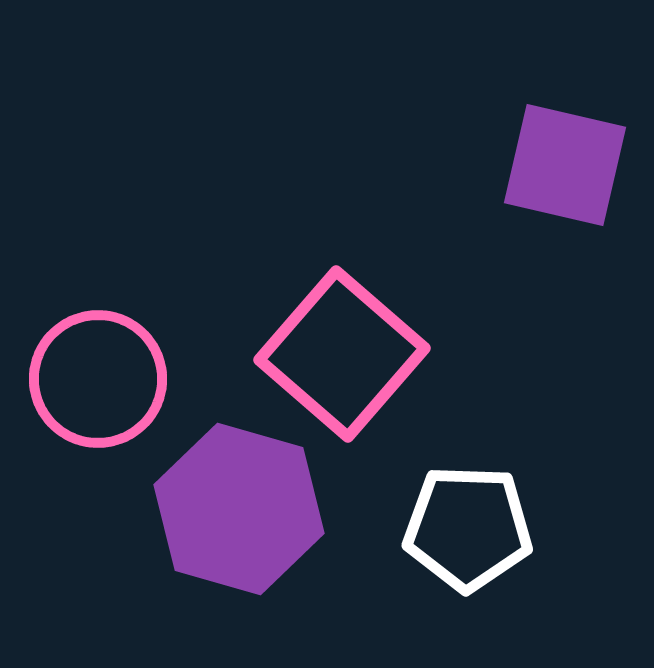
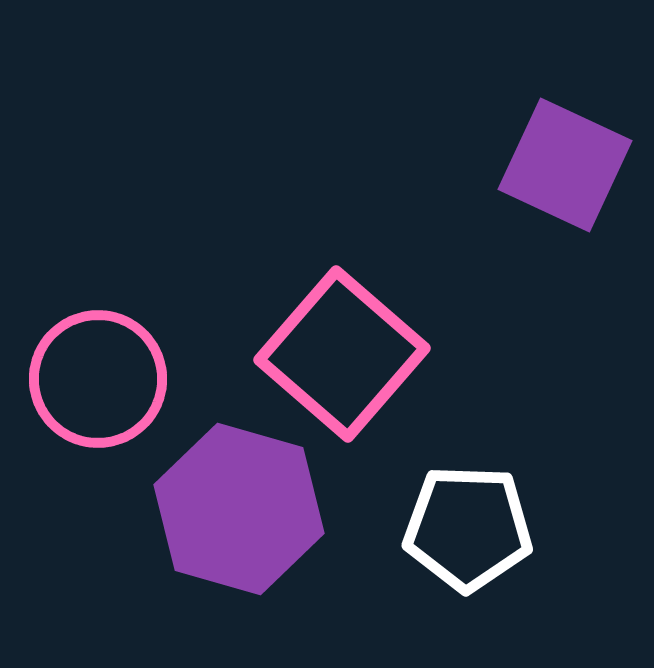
purple square: rotated 12 degrees clockwise
